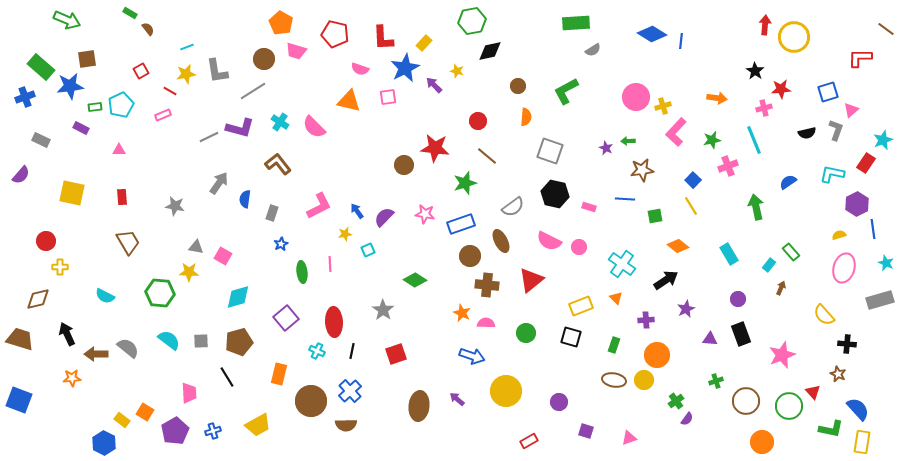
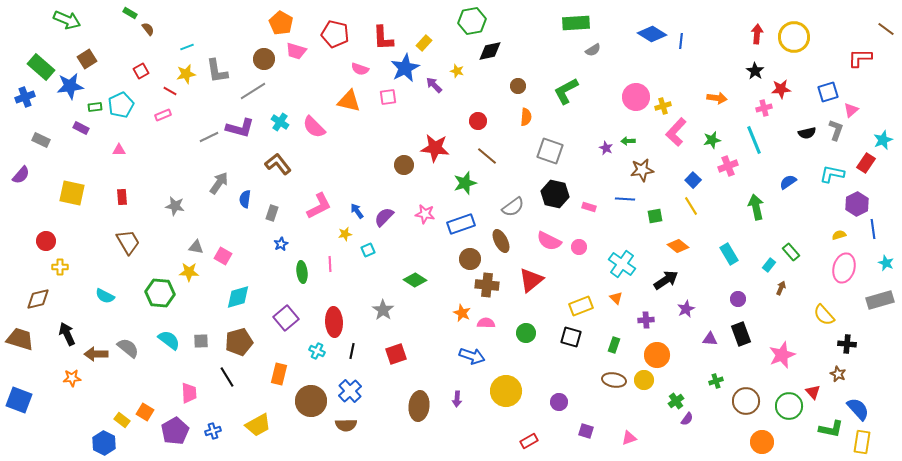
red arrow at (765, 25): moved 8 px left, 9 px down
brown square at (87, 59): rotated 24 degrees counterclockwise
brown circle at (470, 256): moved 3 px down
purple arrow at (457, 399): rotated 126 degrees counterclockwise
